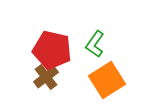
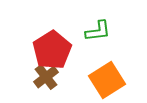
green L-shape: moved 3 px right, 13 px up; rotated 132 degrees counterclockwise
red pentagon: rotated 27 degrees clockwise
